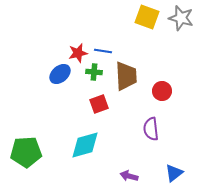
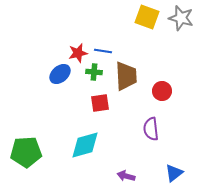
red square: moved 1 px right, 1 px up; rotated 12 degrees clockwise
purple arrow: moved 3 px left
